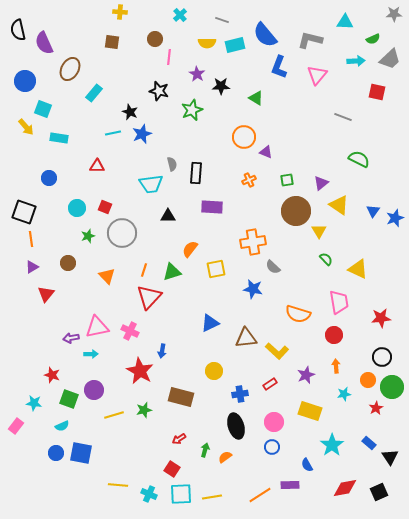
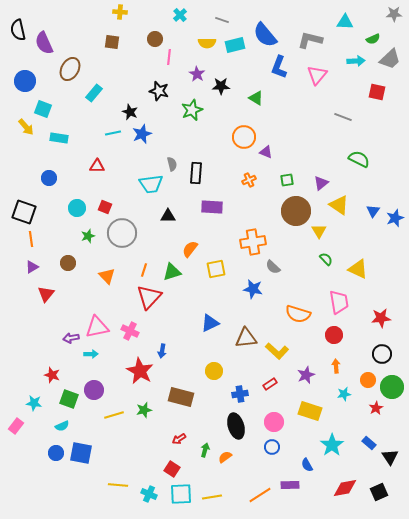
black circle at (382, 357): moved 3 px up
